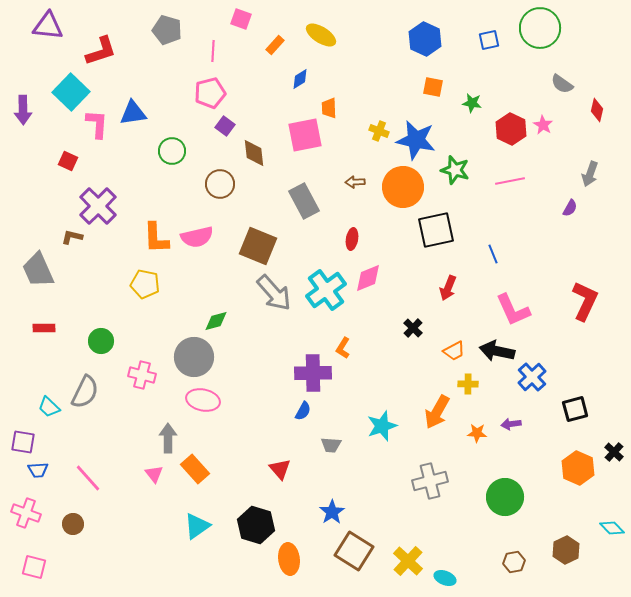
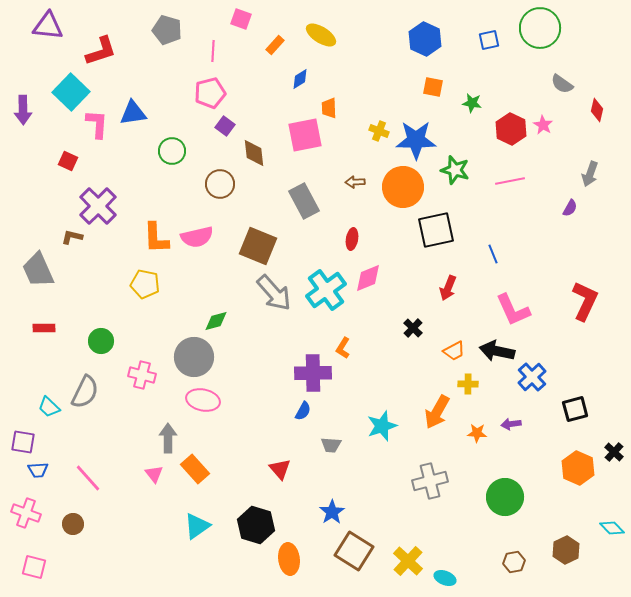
blue star at (416, 140): rotated 12 degrees counterclockwise
